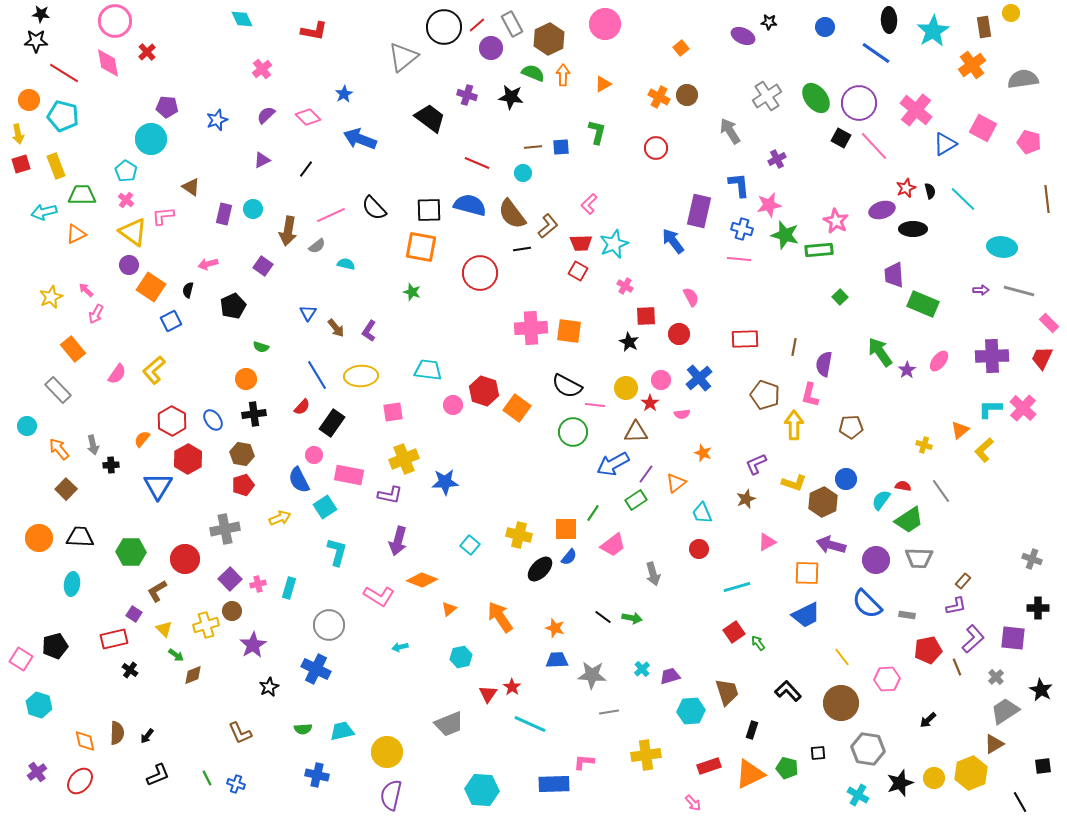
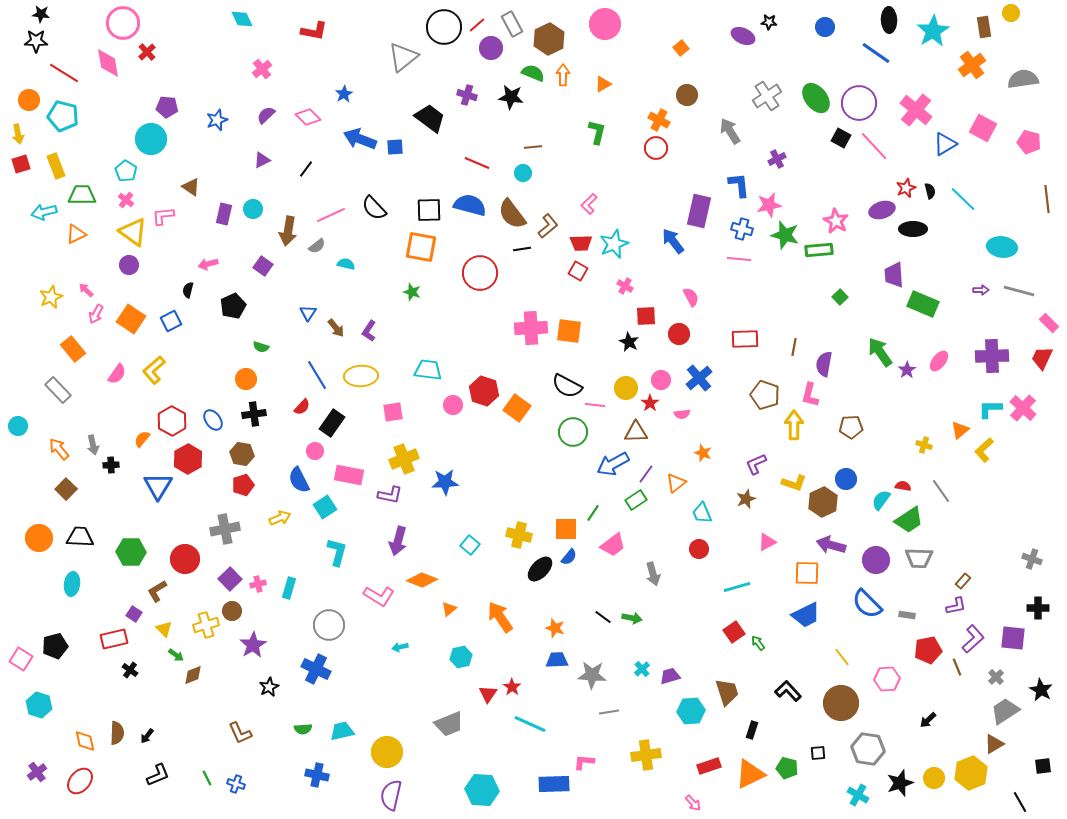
pink circle at (115, 21): moved 8 px right, 2 px down
orange cross at (659, 97): moved 23 px down
blue square at (561, 147): moved 166 px left
orange square at (151, 287): moved 20 px left, 32 px down
cyan circle at (27, 426): moved 9 px left
pink circle at (314, 455): moved 1 px right, 4 px up
